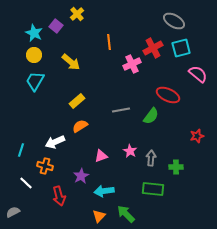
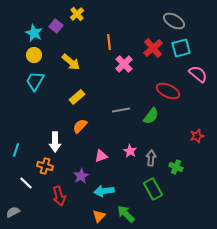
red cross: rotated 12 degrees counterclockwise
pink cross: moved 8 px left; rotated 18 degrees counterclockwise
red ellipse: moved 4 px up
yellow rectangle: moved 4 px up
orange semicircle: rotated 14 degrees counterclockwise
white arrow: rotated 66 degrees counterclockwise
cyan line: moved 5 px left
green cross: rotated 24 degrees clockwise
green rectangle: rotated 55 degrees clockwise
